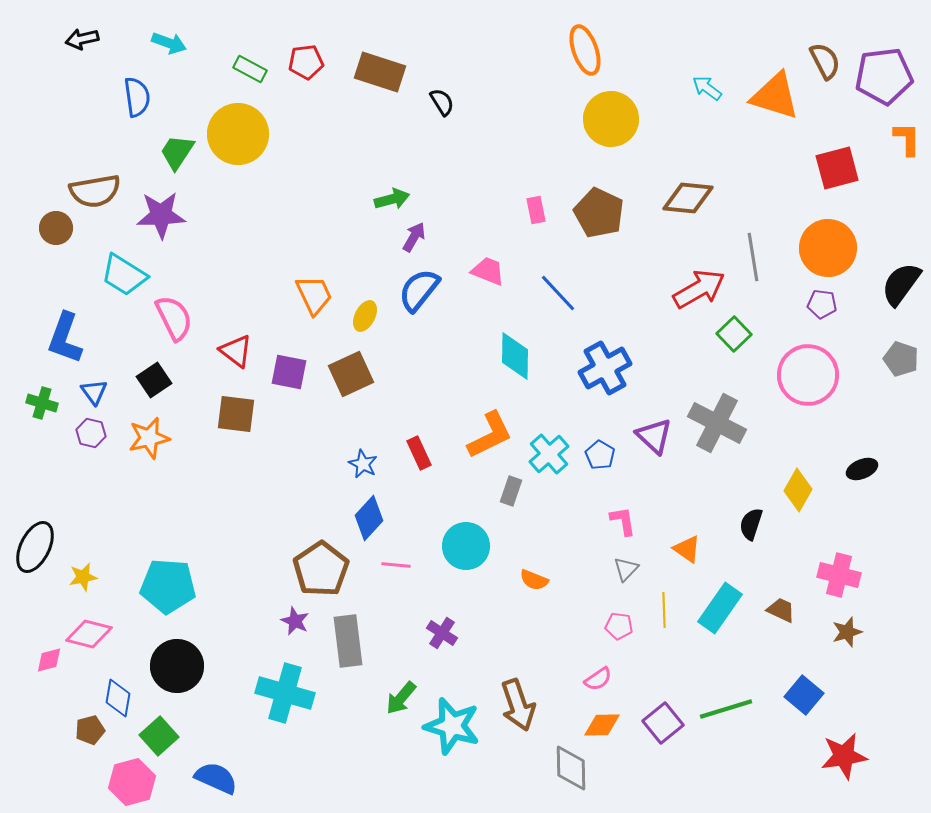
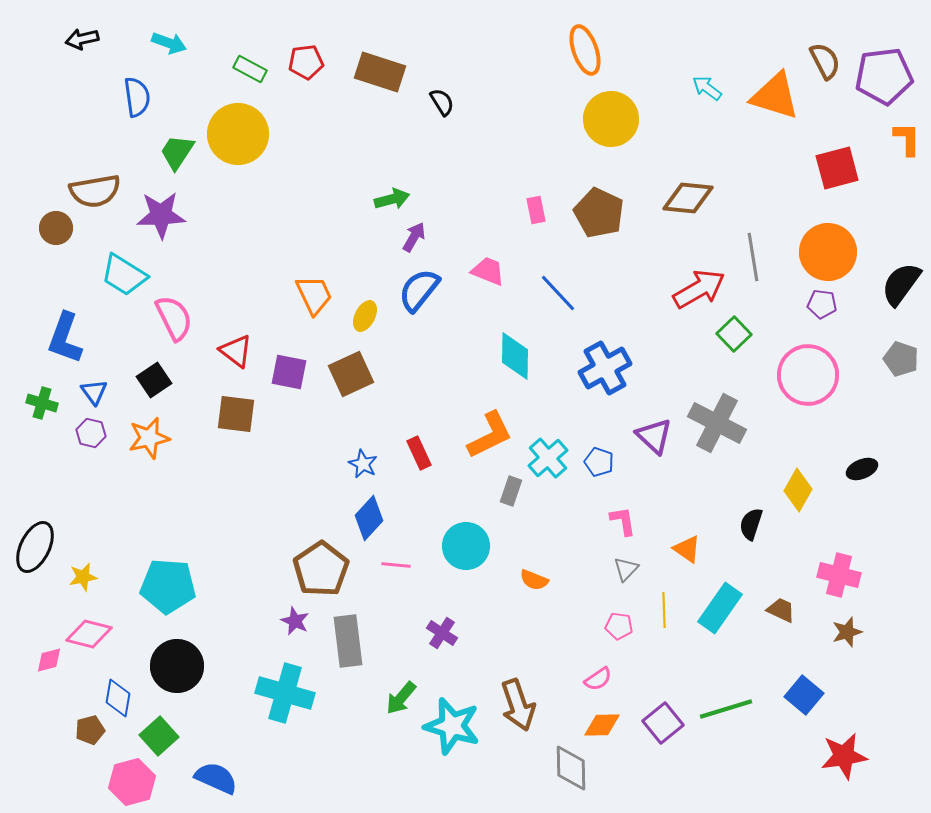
orange circle at (828, 248): moved 4 px down
cyan cross at (549, 454): moved 1 px left, 4 px down
blue pentagon at (600, 455): moved 1 px left, 7 px down; rotated 12 degrees counterclockwise
